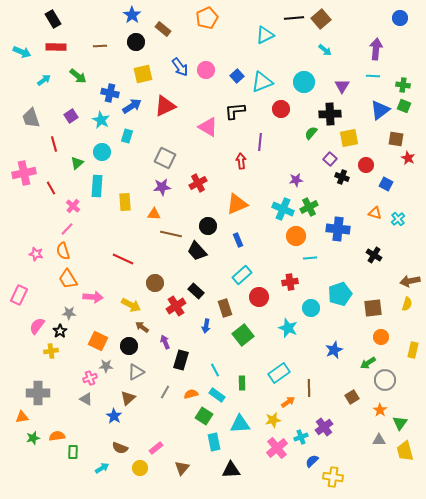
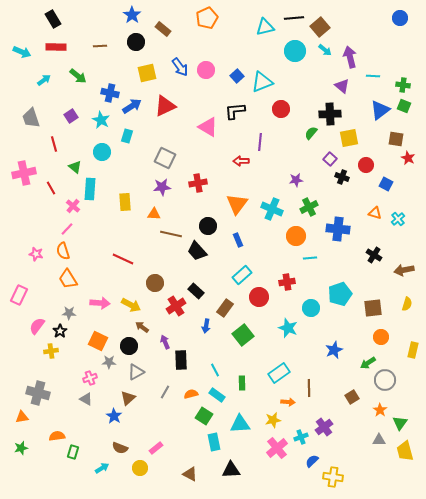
brown square at (321, 19): moved 1 px left, 8 px down
cyan triangle at (265, 35): moved 8 px up; rotated 12 degrees clockwise
purple arrow at (376, 49): moved 26 px left, 8 px down; rotated 20 degrees counterclockwise
yellow square at (143, 74): moved 4 px right, 1 px up
cyan circle at (304, 82): moved 9 px left, 31 px up
purple triangle at (342, 86): rotated 21 degrees counterclockwise
red arrow at (241, 161): rotated 84 degrees counterclockwise
green triangle at (77, 163): moved 2 px left, 4 px down; rotated 40 degrees counterclockwise
red cross at (198, 183): rotated 18 degrees clockwise
cyan rectangle at (97, 186): moved 7 px left, 3 px down
orange triangle at (237, 204): rotated 30 degrees counterclockwise
cyan cross at (283, 209): moved 11 px left
brown arrow at (410, 281): moved 6 px left, 11 px up
red cross at (290, 282): moved 3 px left
pink arrow at (93, 297): moved 7 px right, 6 px down
brown rectangle at (225, 308): rotated 54 degrees clockwise
black rectangle at (181, 360): rotated 18 degrees counterclockwise
gray star at (106, 366): moved 3 px right, 4 px up
gray cross at (38, 393): rotated 15 degrees clockwise
orange arrow at (288, 402): rotated 40 degrees clockwise
green star at (33, 438): moved 12 px left, 10 px down
green rectangle at (73, 452): rotated 16 degrees clockwise
brown triangle at (182, 468): moved 8 px right, 6 px down; rotated 42 degrees counterclockwise
